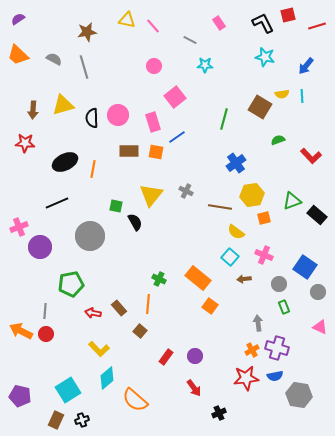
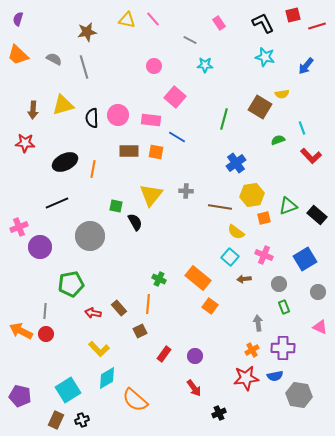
red square at (288, 15): moved 5 px right
purple semicircle at (18, 19): rotated 40 degrees counterclockwise
pink line at (153, 26): moved 7 px up
cyan line at (302, 96): moved 32 px down; rotated 16 degrees counterclockwise
pink square at (175, 97): rotated 10 degrees counterclockwise
pink rectangle at (153, 122): moved 2 px left, 2 px up; rotated 66 degrees counterclockwise
blue line at (177, 137): rotated 66 degrees clockwise
gray cross at (186, 191): rotated 24 degrees counterclockwise
green triangle at (292, 201): moved 4 px left, 5 px down
blue square at (305, 267): moved 8 px up; rotated 25 degrees clockwise
brown square at (140, 331): rotated 24 degrees clockwise
purple cross at (277, 348): moved 6 px right; rotated 15 degrees counterclockwise
red rectangle at (166, 357): moved 2 px left, 3 px up
cyan diamond at (107, 378): rotated 10 degrees clockwise
